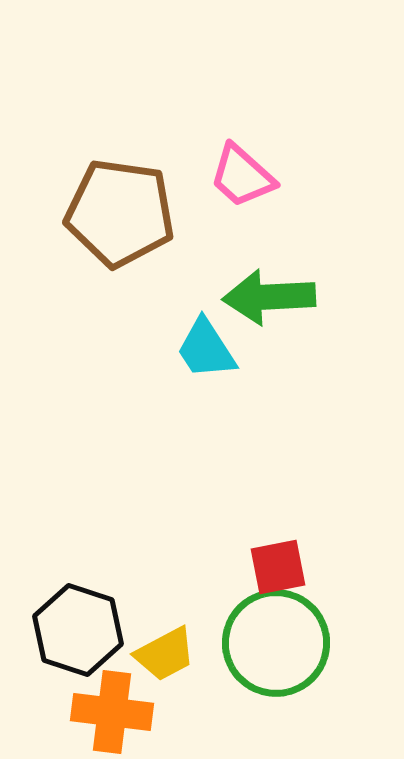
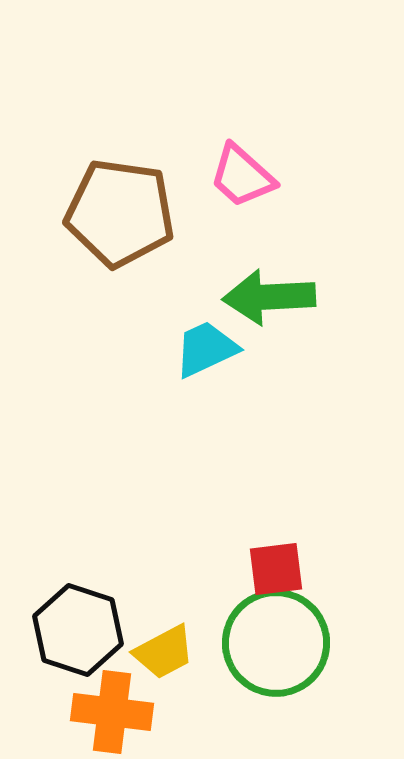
cyan trapezoid: rotated 98 degrees clockwise
red square: moved 2 px left, 2 px down; rotated 4 degrees clockwise
yellow trapezoid: moved 1 px left, 2 px up
